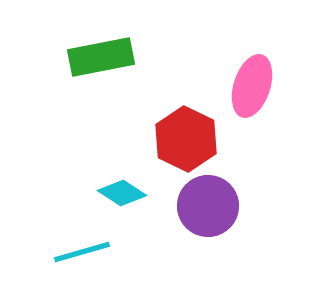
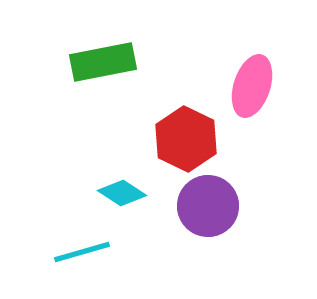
green rectangle: moved 2 px right, 5 px down
